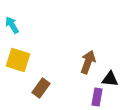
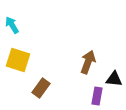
black triangle: moved 4 px right
purple rectangle: moved 1 px up
